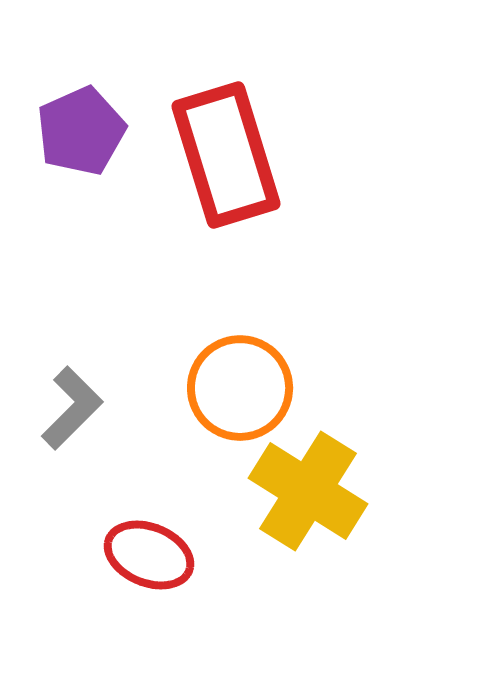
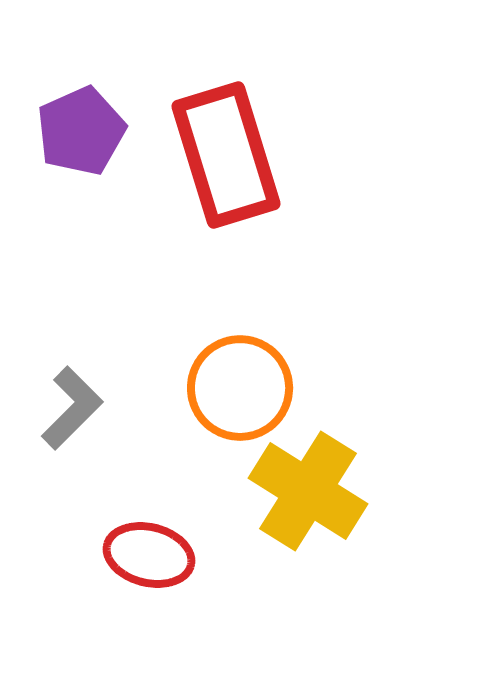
red ellipse: rotated 8 degrees counterclockwise
